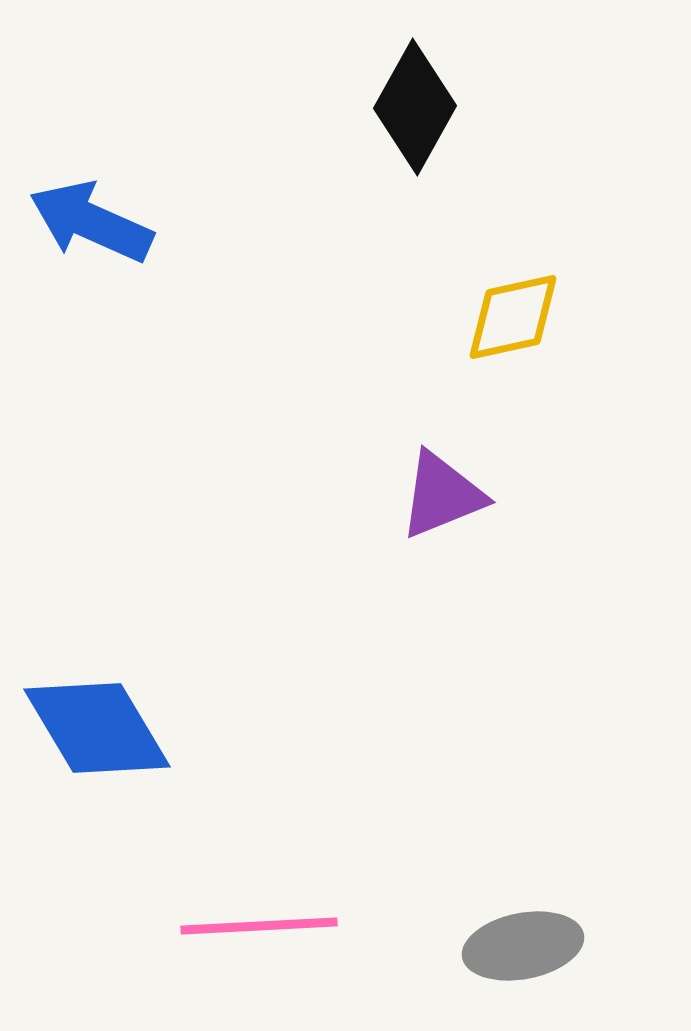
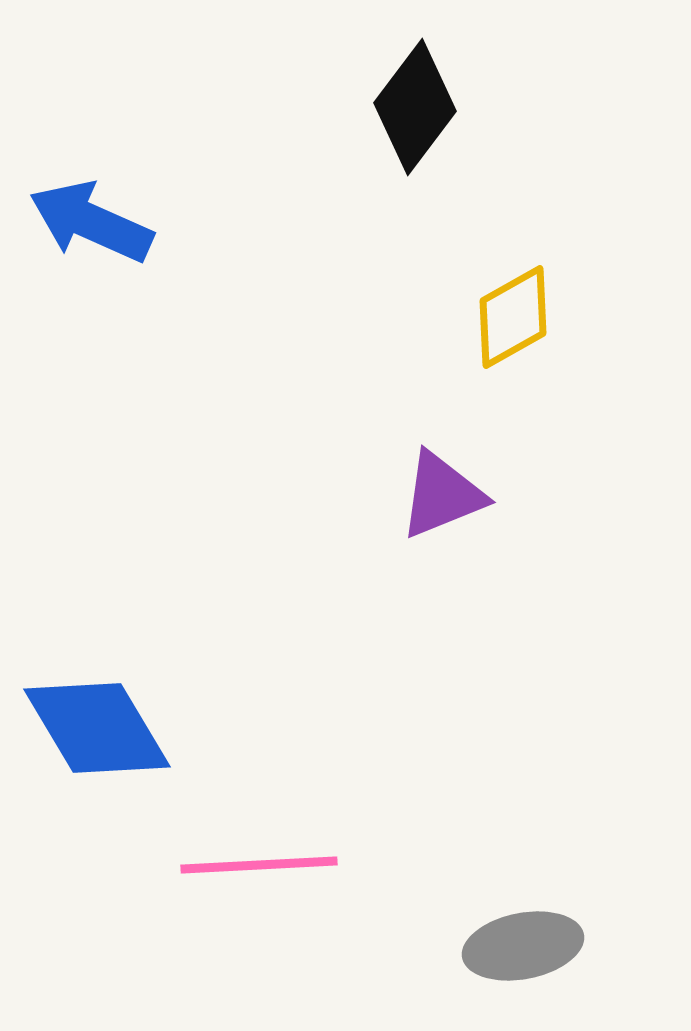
black diamond: rotated 8 degrees clockwise
yellow diamond: rotated 17 degrees counterclockwise
pink line: moved 61 px up
